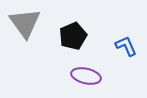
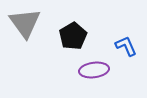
black pentagon: rotated 8 degrees counterclockwise
purple ellipse: moved 8 px right, 6 px up; rotated 20 degrees counterclockwise
